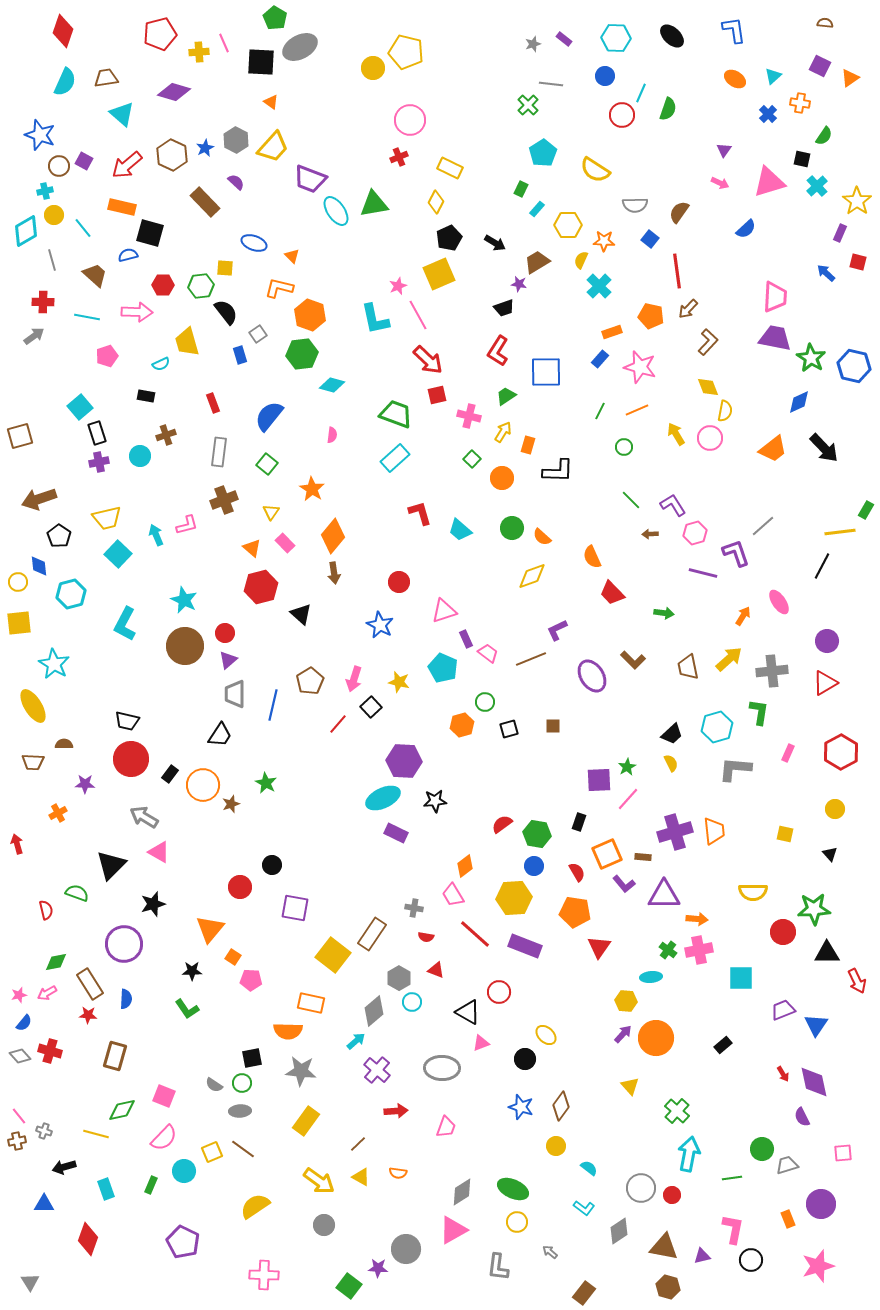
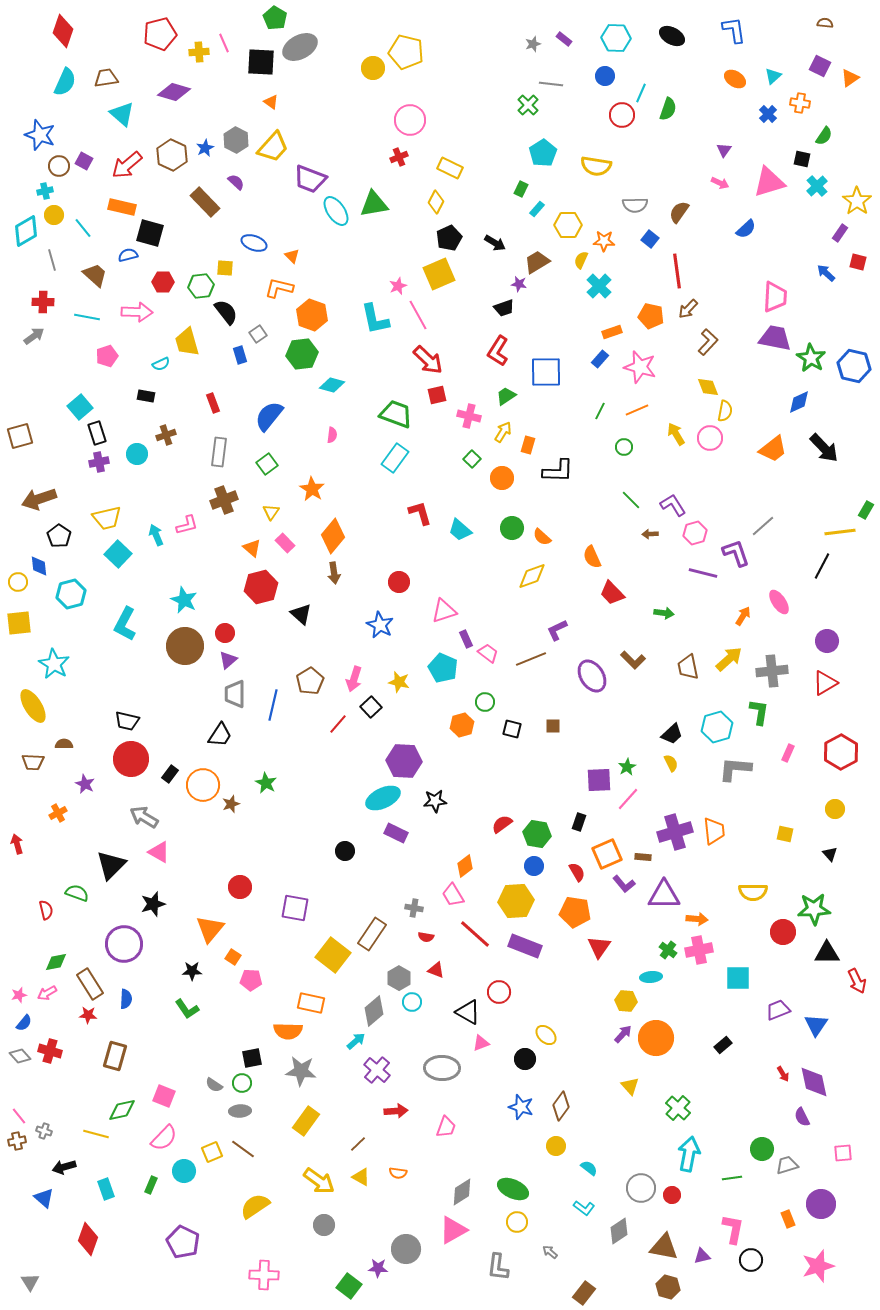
black ellipse at (672, 36): rotated 15 degrees counterclockwise
yellow semicircle at (595, 170): moved 1 px right, 4 px up; rotated 24 degrees counterclockwise
purple rectangle at (840, 233): rotated 12 degrees clockwise
red hexagon at (163, 285): moved 3 px up
orange hexagon at (310, 315): moved 2 px right
cyan circle at (140, 456): moved 3 px left, 2 px up
cyan rectangle at (395, 458): rotated 12 degrees counterclockwise
green square at (267, 464): rotated 15 degrees clockwise
black square at (509, 729): moved 3 px right; rotated 30 degrees clockwise
purple star at (85, 784): rotated 24 degrees clockwise
black circle at (272, 865): moved 73 px right, 14 px up
yellow hexagon at (514, 898): moved 2 px right, 3 px down
cyan square at (741, 978): moved 3 px left
purple trapezoid at (783, 1010): moved 5 px left
green cross at (677, 1111): moved 1 px right, 3 px up
blue triangle at (44, 1204): moved 6 px up; rotated 40 degrees clockwise
